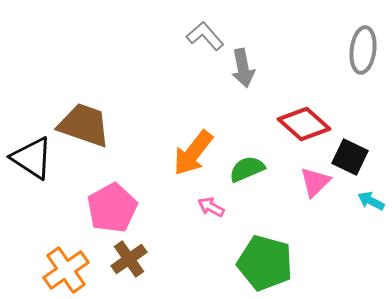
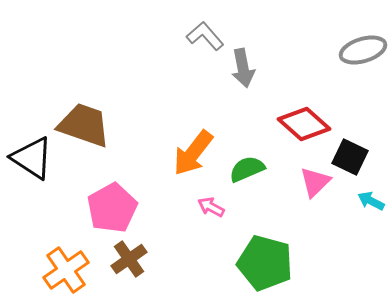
gray ellipse: rotated 66 degrees clockwise
